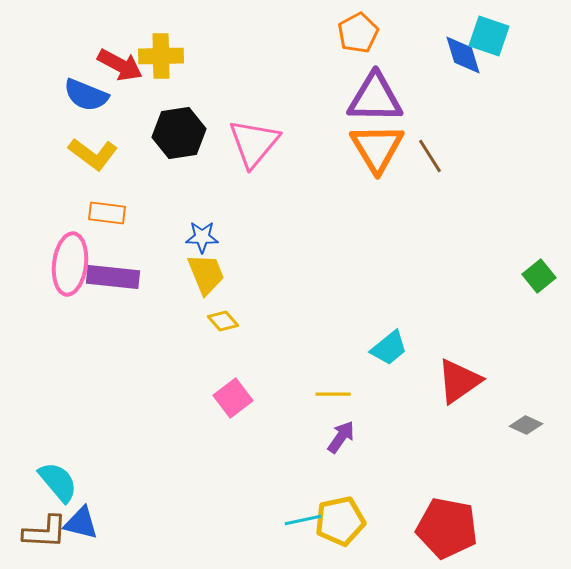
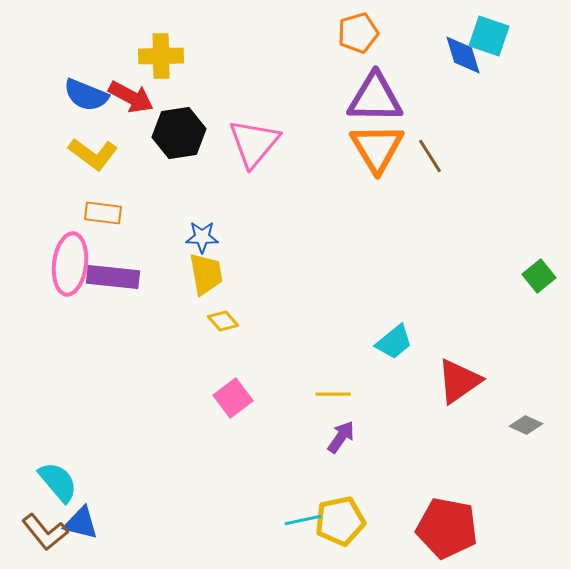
orange pentagon: rotated 12 degrees clockwise
red arrow: moved 11 px right, 32 px down
orange rectangle: moved 4 px left
yellow trapezoid: rotated 12 degrees clockwise
cyan trapezoid: moved 5 px right, 6 px up
brown L-shape: rotated 48 degrees clockwise
